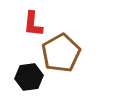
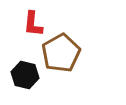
black hexagon: moved 4 px left, 2 px up; rotated 20 degrees clockwise
